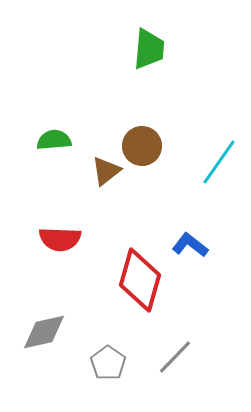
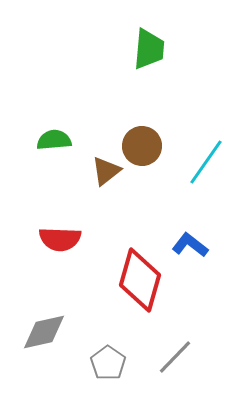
cyan line: moved 13 px left
